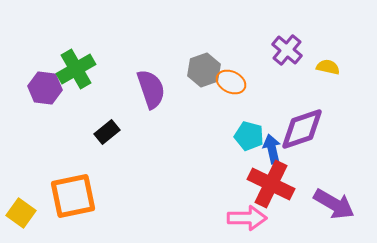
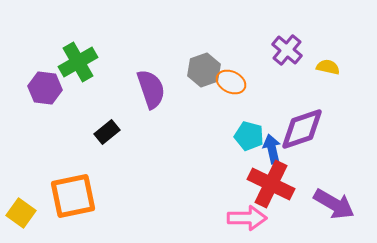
green cross: moved 2 px right, 7 px up
